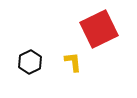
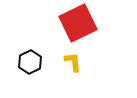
red square: moved 21 px left, 6 px up
